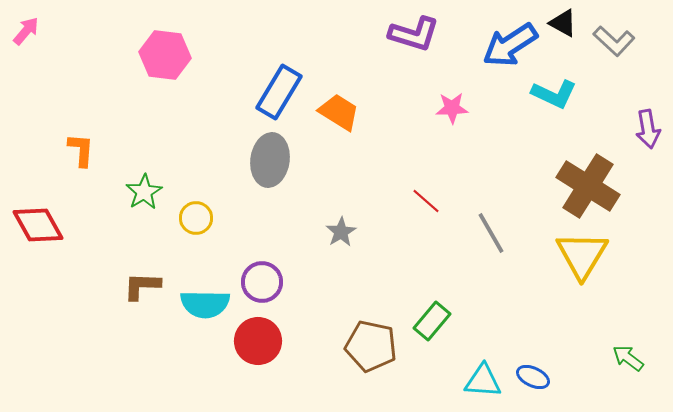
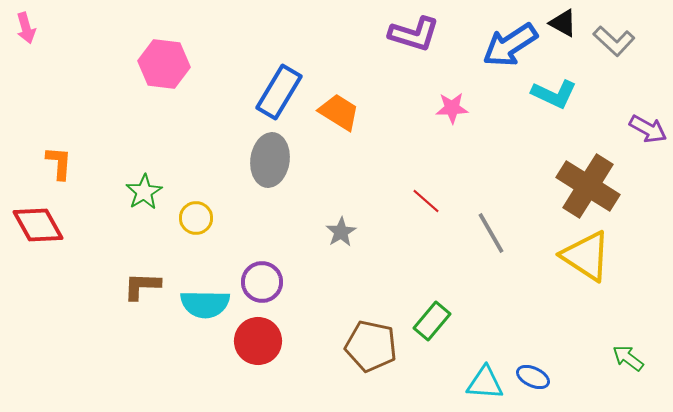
pink arrow: moved 3 px up; rotated 124 degrees clockwise
pink hexagon: moved 1 px left, 9 px down
purple arrow: rotated 51 degrees counterclockwise
orange L-shape: moved 22 px left, 13 px down
yellow triangle: moved 4 px right, 1 px down; rotated 28 degrees counterclockwise
cyan triangle: moved 2 px right, 2 px down
